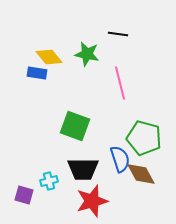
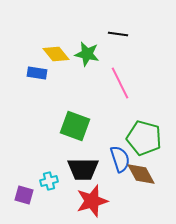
yellow diamond: moved 7 px right, 3 px up
pink line: rotated 12 degrees counterclockwise
